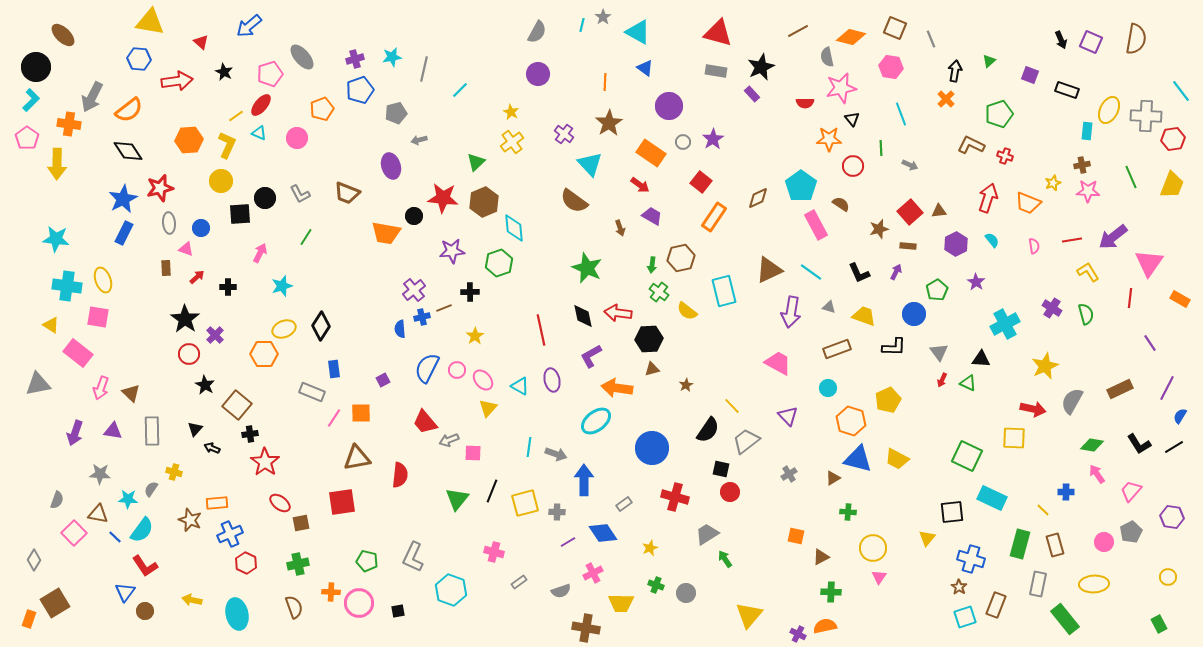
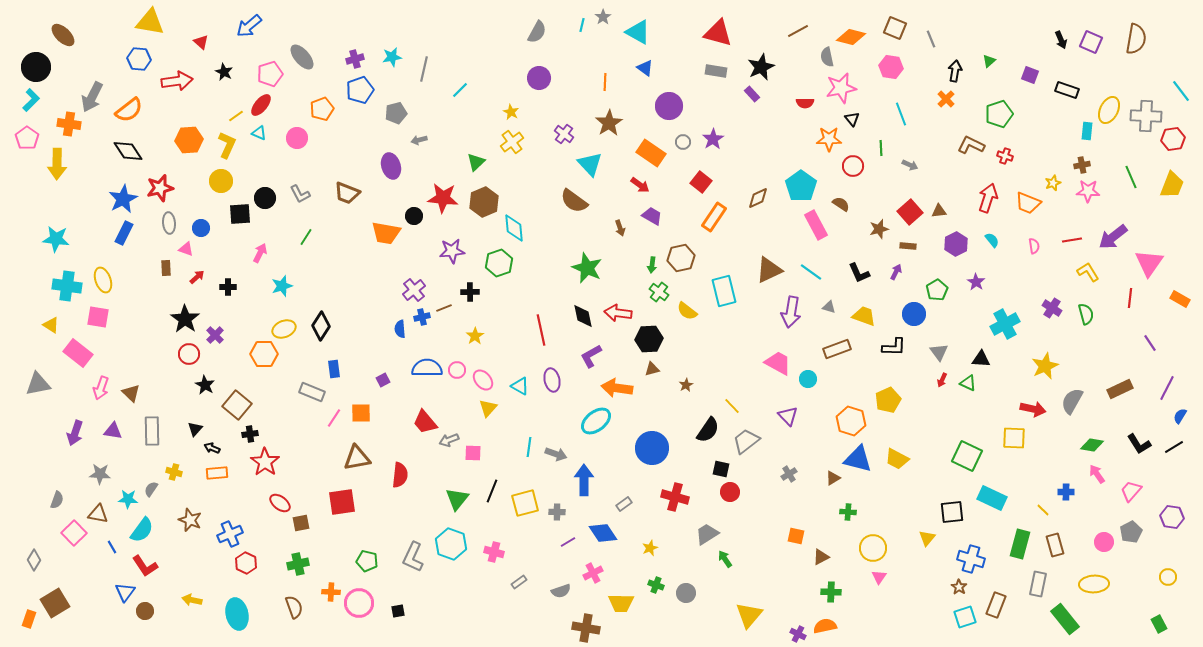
purple circle at (538, 74): moved 1 px right, 4 px down
blue semicircle at (427, 368): rotated 64 degrees clockwise
cyan circle at (828, 388): moved 20 px left, 9 px up
orange rectangle at (217, 503): moved 30 px up
blue line at (115, 537): moved 3 px left, 10 px down; rotated 16 degrees clockwise
cyan hexagon at (451, 590): moved 46 px up
